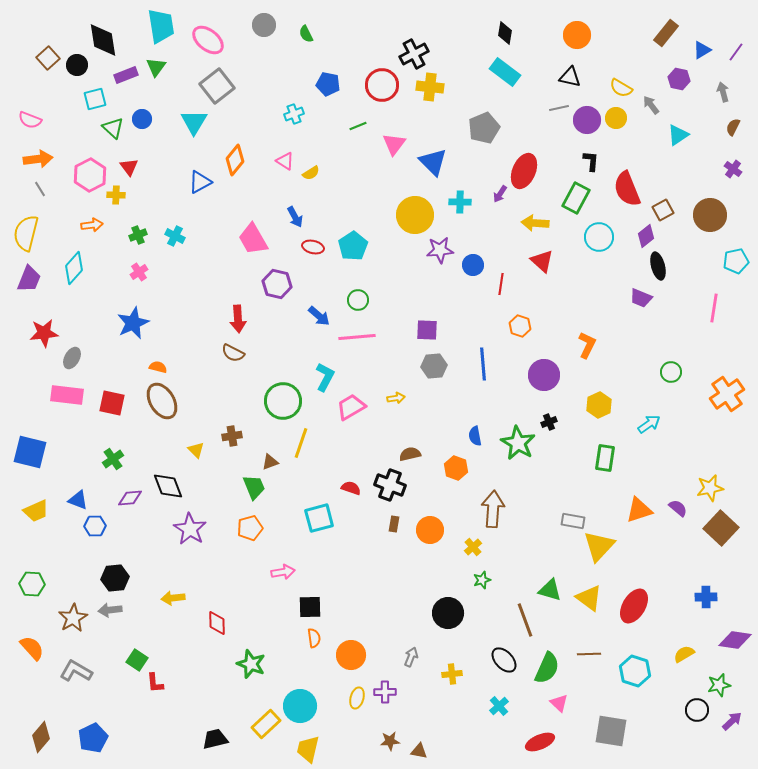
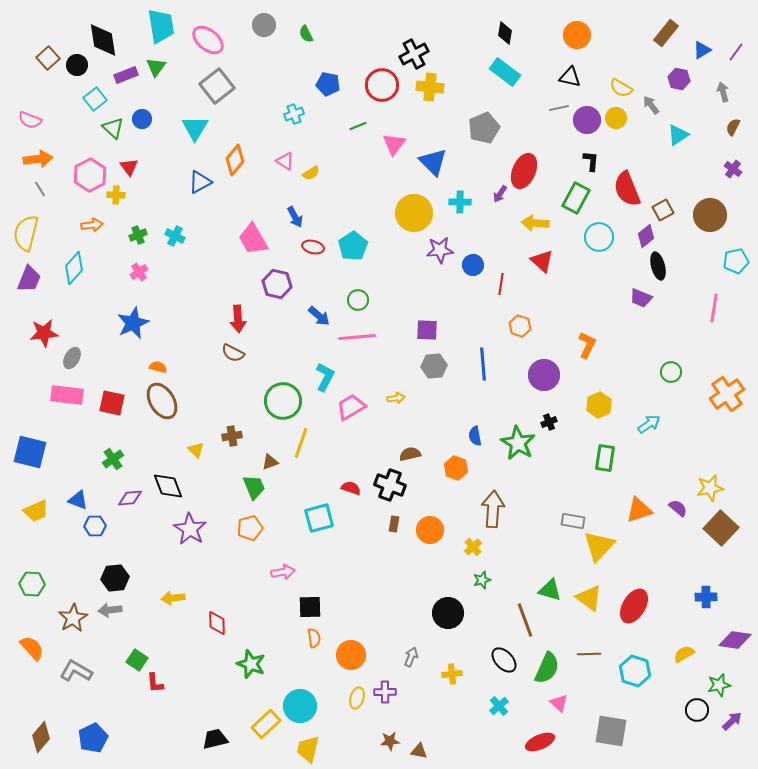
cyan square at (95, 99): rotated 25 degrees counterclockwise
cyan triangle at (194, 122): moved 1 px right, 6 px down
yellow circle at (415, 215): moved 1 px left, 2 px up
